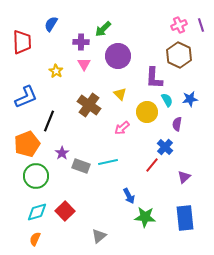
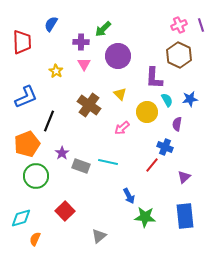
blue cross: rotated 21 degrees counterclockwise
cyan line: rotated 24 degrees clockwise
cyan diamond: moved 16 px left, 6 px down
blue rectangle: moved 2 px up
